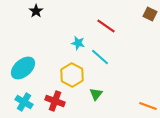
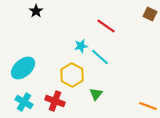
cyan star: moved 3 px right, 3 px down; rotated 24 degrees counterclockwise
